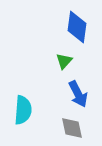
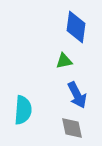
blue diamond: moved 1 px left
green triangle: rotated 36 degrees clockwise
blue arrow: moved 1 px left, 1 px down
